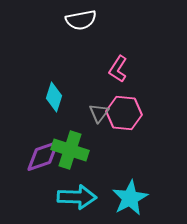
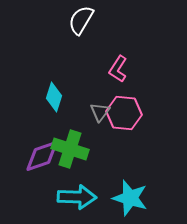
white semicircle: rotated 132 degrees clockwise
gray triangle: moved 1 px right, 1 px up
green cross: moved 1 px up
purple diamond: moved 1 px left
cyan star: rotated 27 degrees counterclockwise
